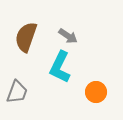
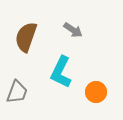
gray arrow: moved 5 px right, 6 px up
cyan L-shape: moved 1 px right, 5 px down
